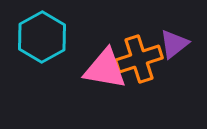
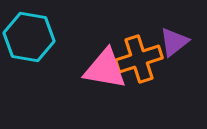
cyan hexagon: moved 13 px left; rotated 21 degrees counterclockwise
purple triangle: moved 2 px up
